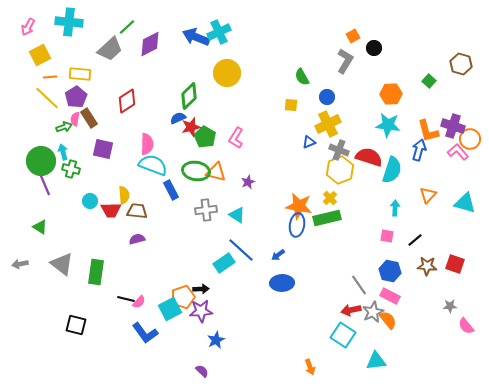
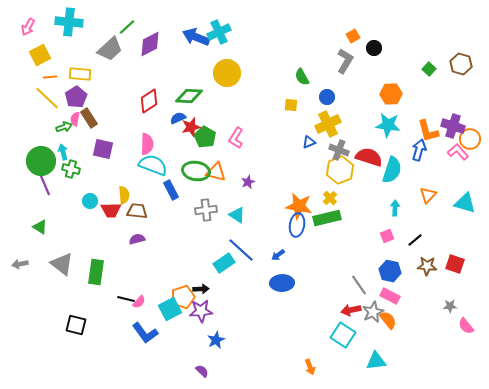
green square at (429, 81): moved 12 px up
green diamond at (189, 96): rotated 48 degrees clockwise
red diamond at (127, 101): moved 22 px right
pink square at (387, 236): rotated 32 degrees counterclockwise
